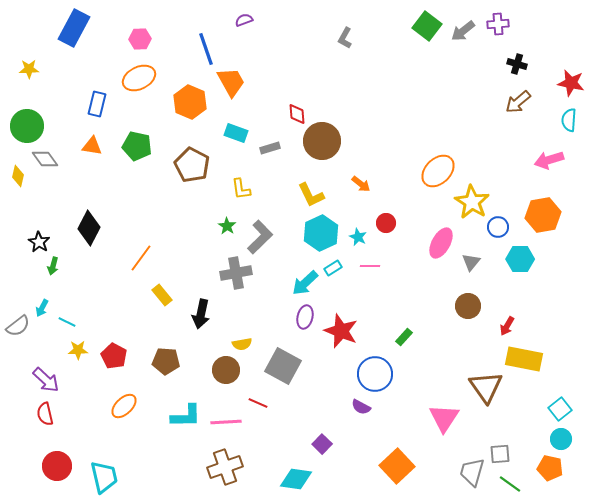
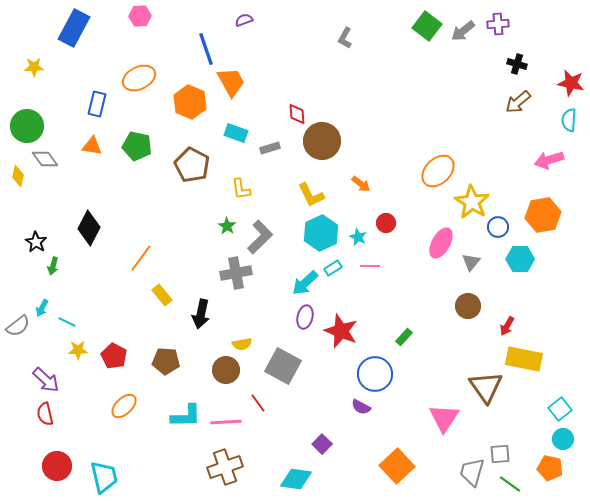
pink hexagon at (140, 39): moved 23 px up
yellow star at (29, 69): moved 5 px right, 2 px up
black star at (39, 242): moved 3 px left
red line at (258, 403): rotated 30 degrees clockwise
cyan circle at (561, 439): moved 2 px right
